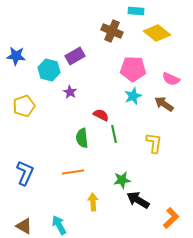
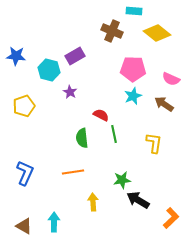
cyan rectangle: moved 2 px left
cyan arrow: moved 5 px left, 3 px up; rotated 30 degrees clockwise
